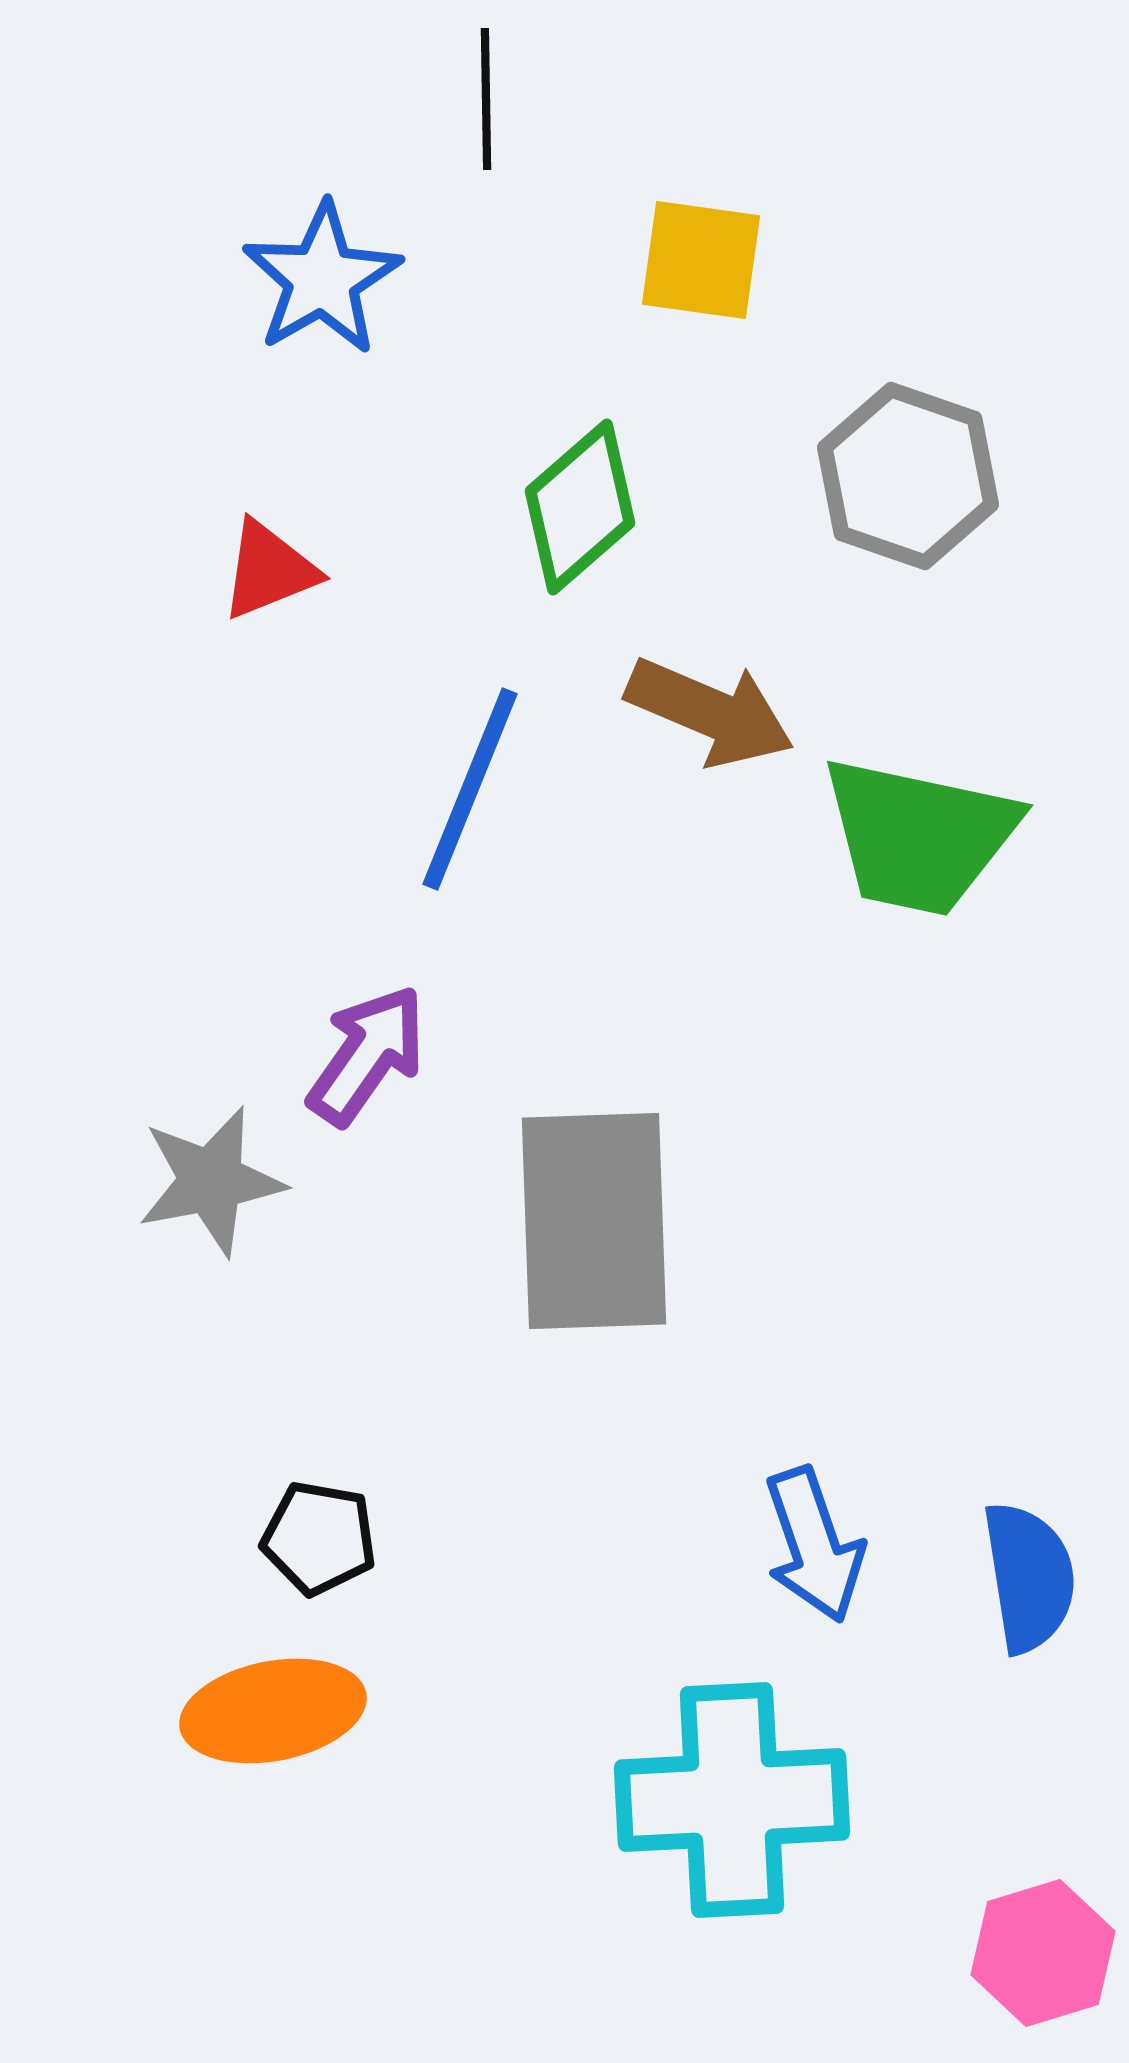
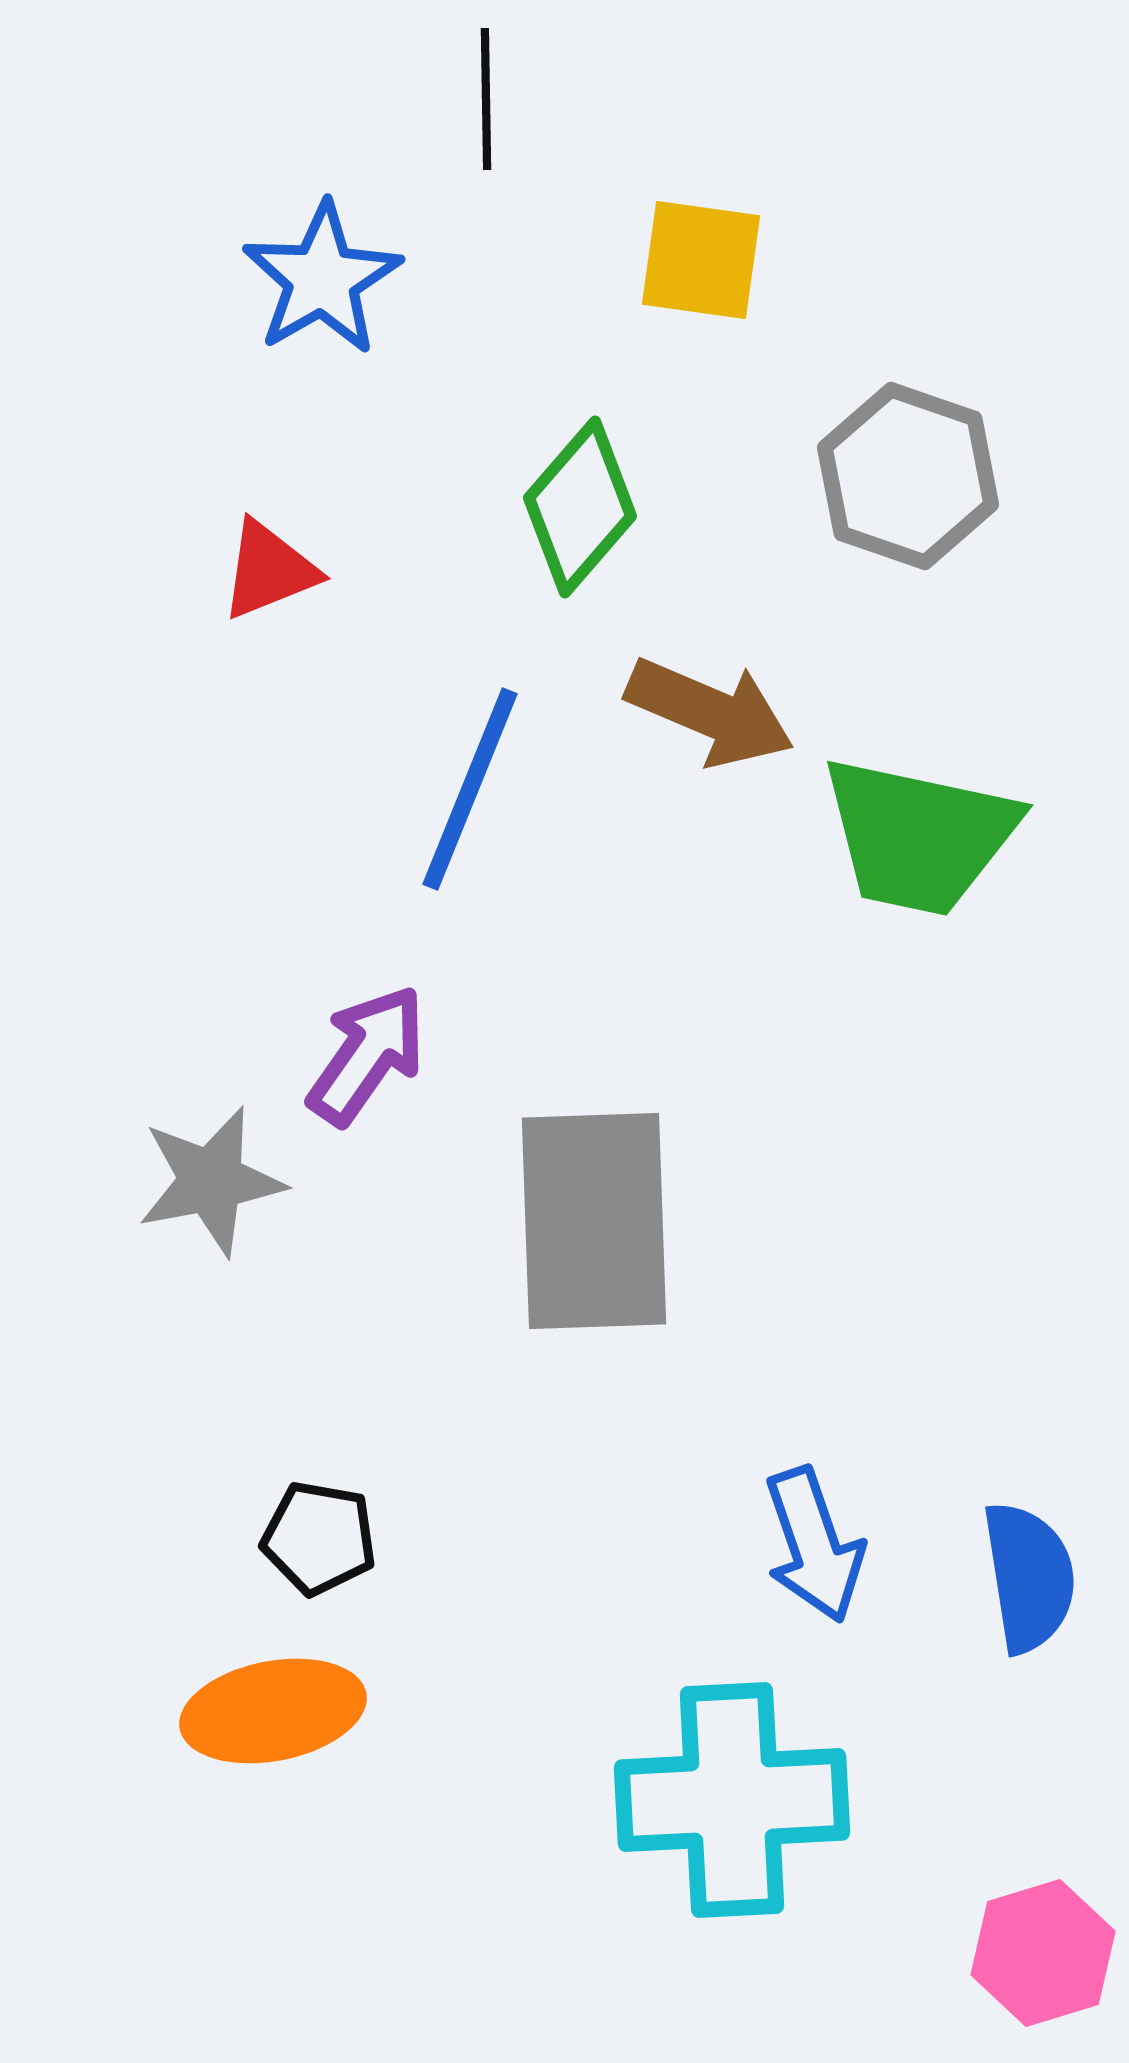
green diamond: rotated 8 degrees counterclockwise
